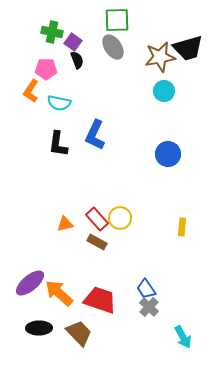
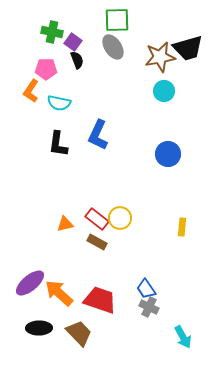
blue L-shape: moved 3 px right
red rectangle: rotated 10 degrees counterclockwise
gray cross: rotated 18 degrees counterclockwise
